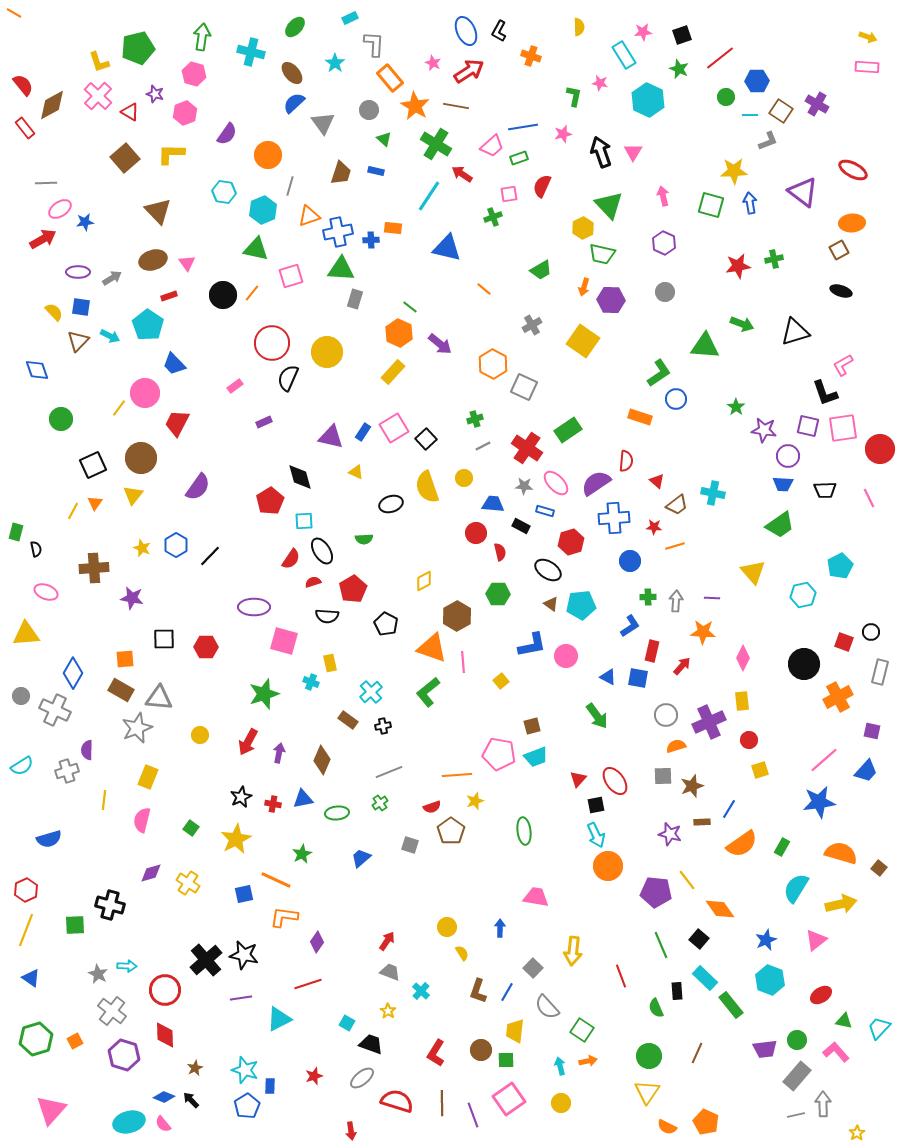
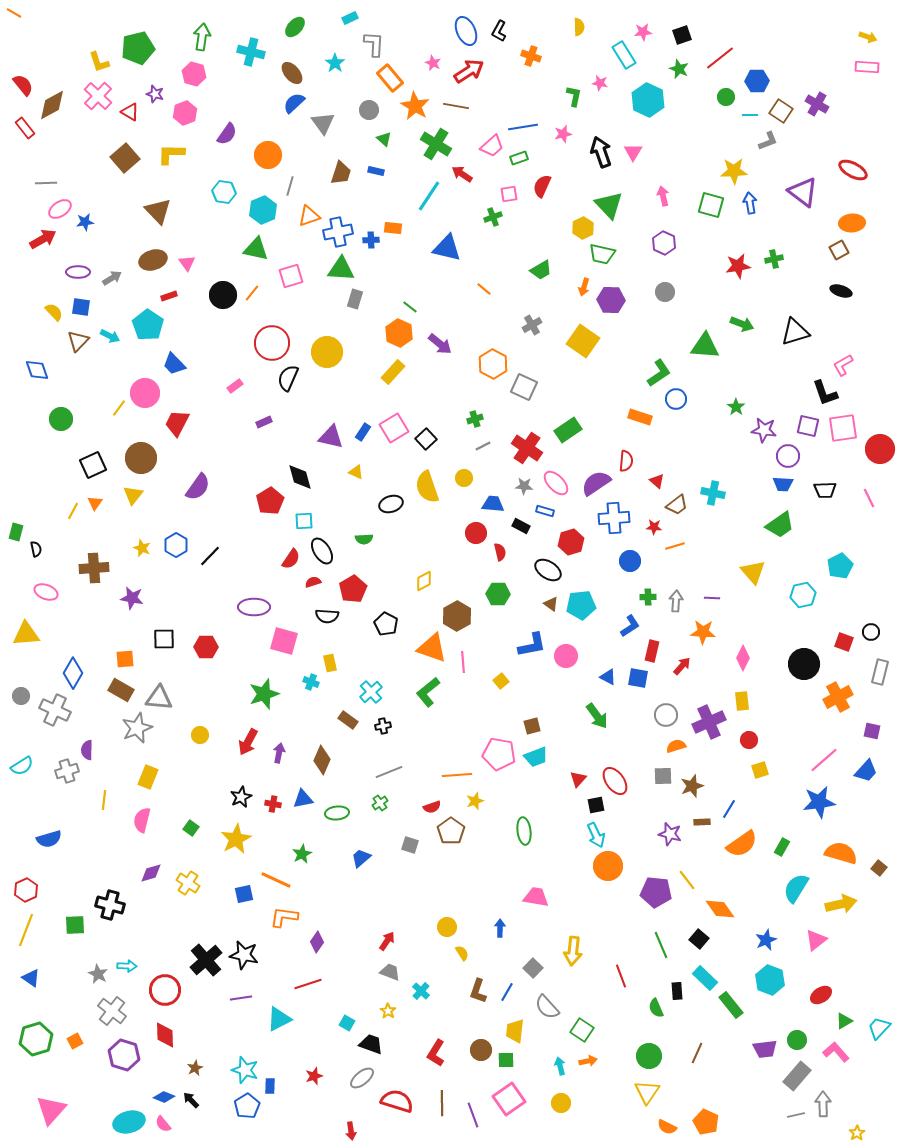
green triangle at (844, 1021): rotated 42 degrees counterclockwise
